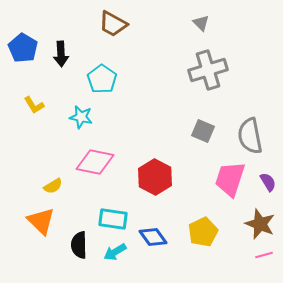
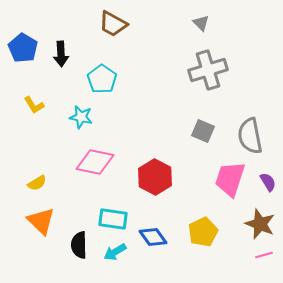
yellow semicircle: moved 16 px left, 3 px up
